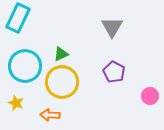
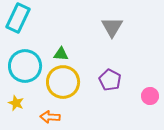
green triangle: rotated 28 degrees clockwise
purple pentagon: moved 4 px left, 8 px down
yellow circle: moved 1 px right
orange arrow: moved 2 px down
